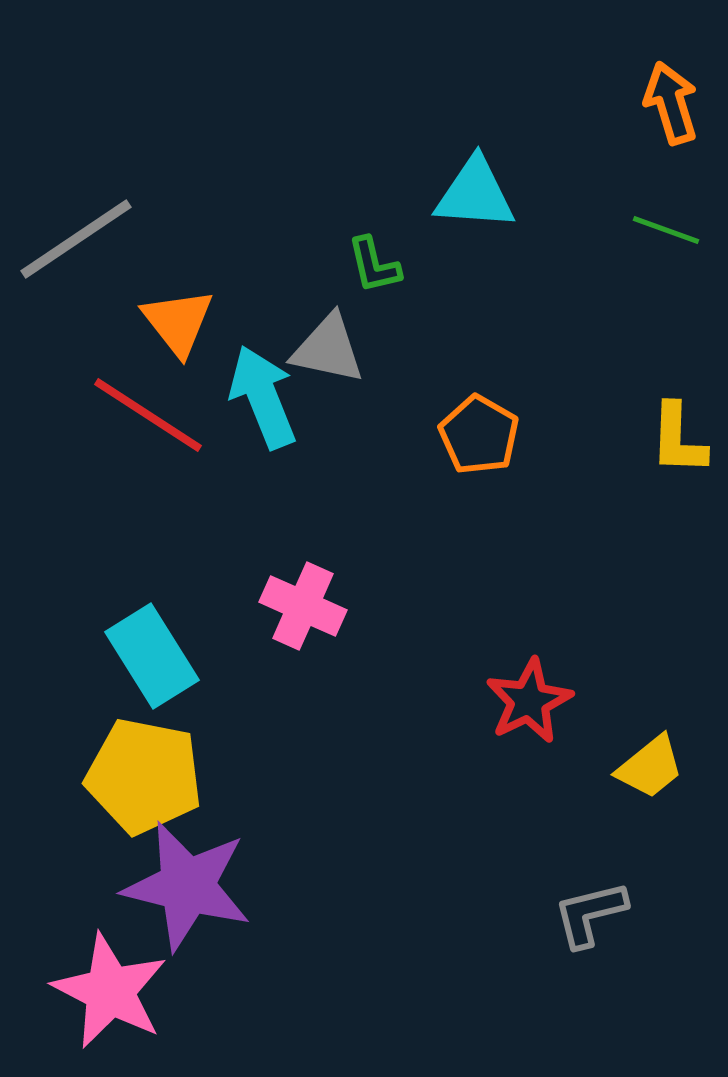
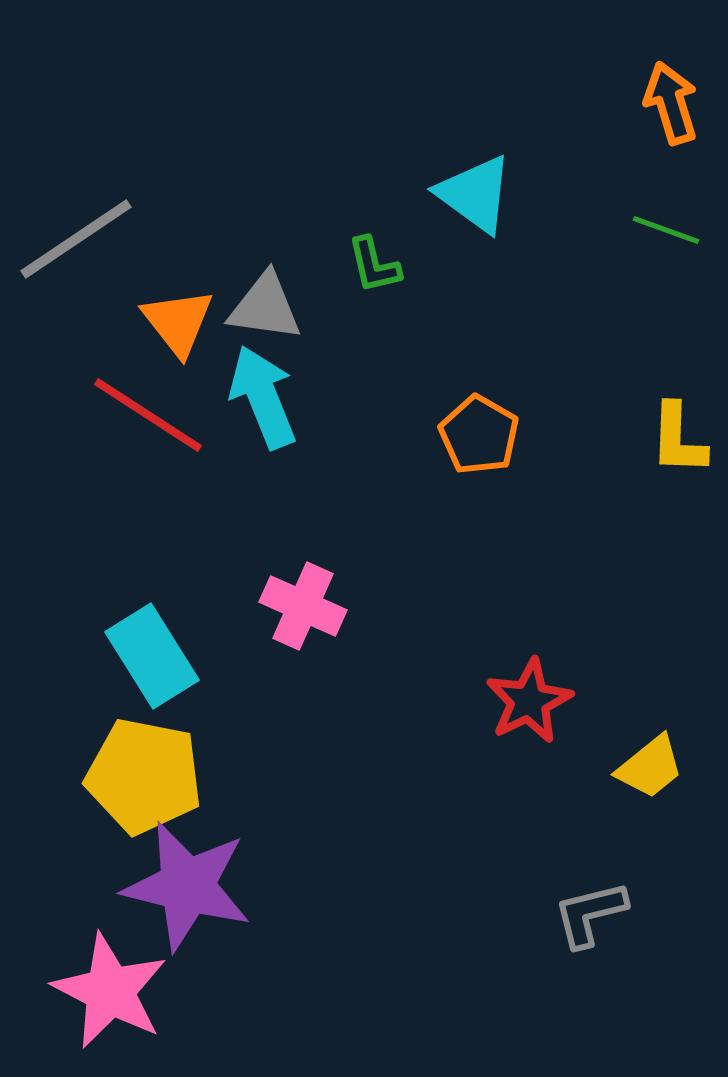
cyan triangle: rotated 32 degrees clockwise
gray triangle: moved 63 px left, 42 px up; rotated 4 degrees counterclockwise
